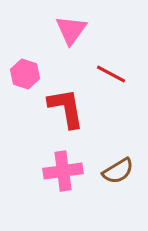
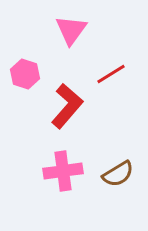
red line: rotated 60 degrees counterclockwise
red L-shape: moved 1 px right, 2 px up; rotated 51 degrees clockwise
brown semicircle: moved 3 px down
